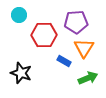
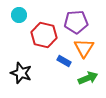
red hexagon: rotated 15 degrees clockwise
